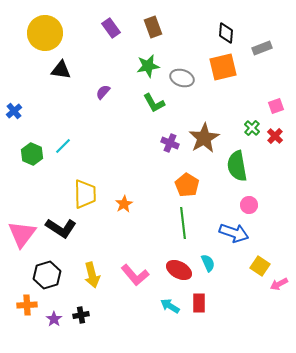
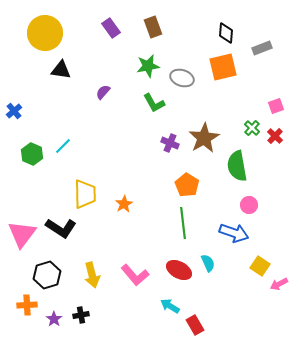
red rectangle: moved 4 px left, 22 px down; rotated 30 degrees counterclockwise
